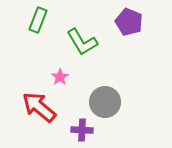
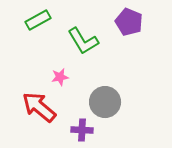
green rectangle: rotated 40 degrees clockwise
green L-shape: moved 1 px right, 1 px up
pink star: rotated 24 degrees clockwise
